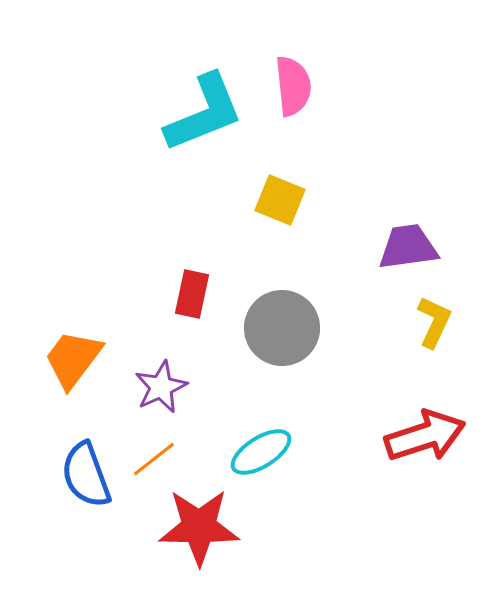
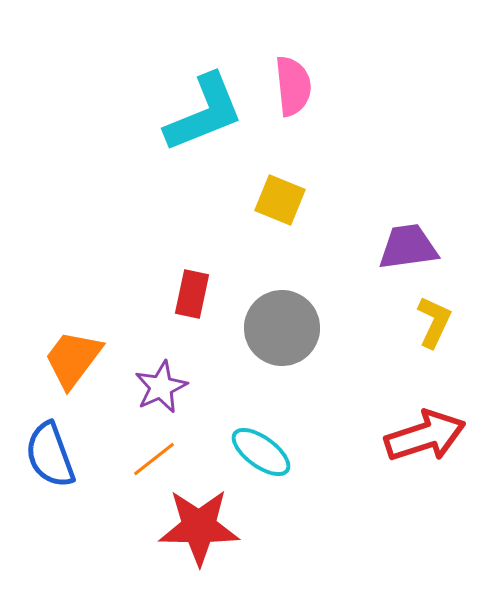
cyan ellipse: rotated 68 degrees clockwise
blue semicircle: moved 36 px left, 20 px up
